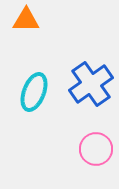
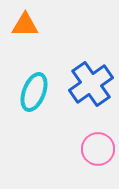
orange triangle: moved 1 px left, 5 px down
pink circle: moved 2 px right
